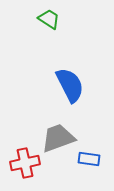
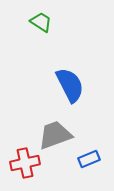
green trapezoid: moved 8 px left, 3 px down
gray trapezoid: moved 3 px left, 3 px up
blue rectangle: rotated 30 degrees counterclockwise
